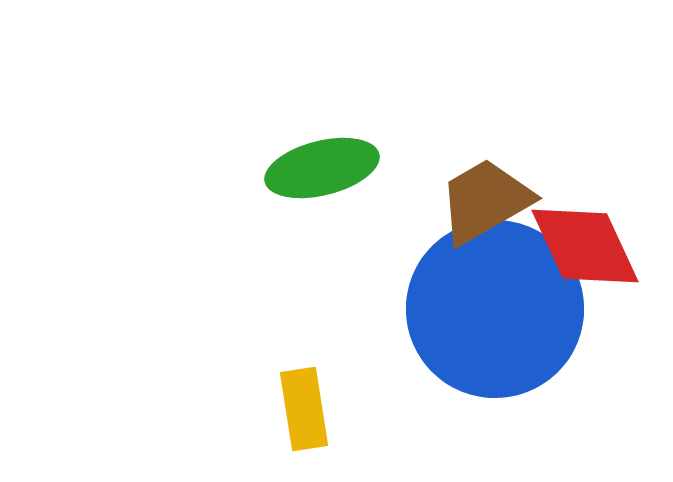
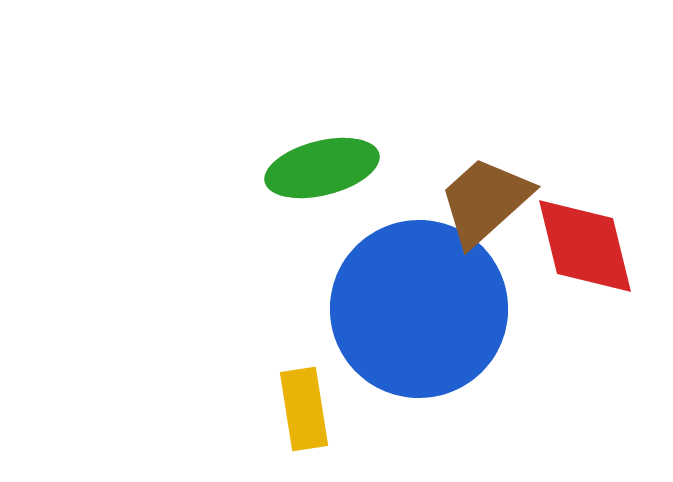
brown trapezoid: rotated 12 degrees counterclockwise
red diamond: rotated 11 degrees clockwise
blue circle: moved 76 px left
